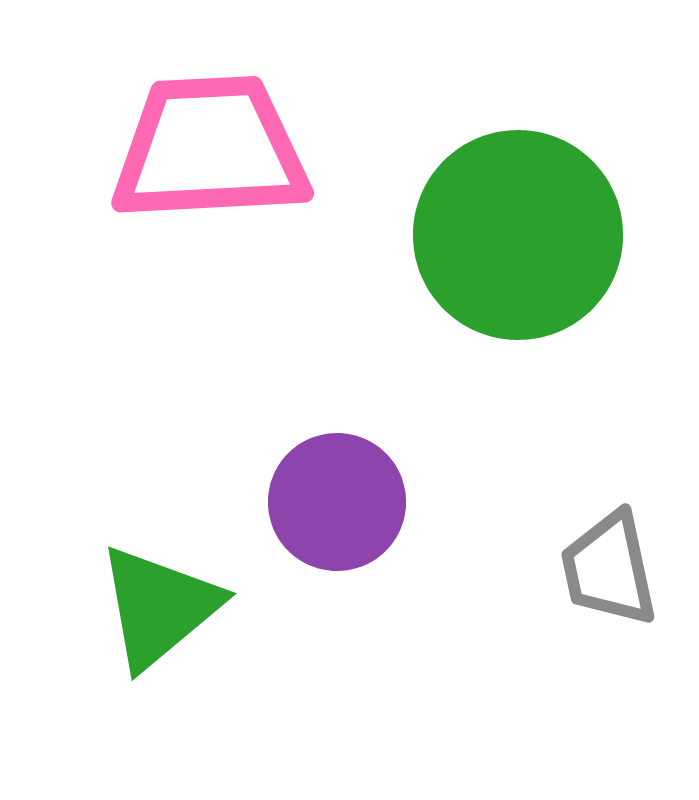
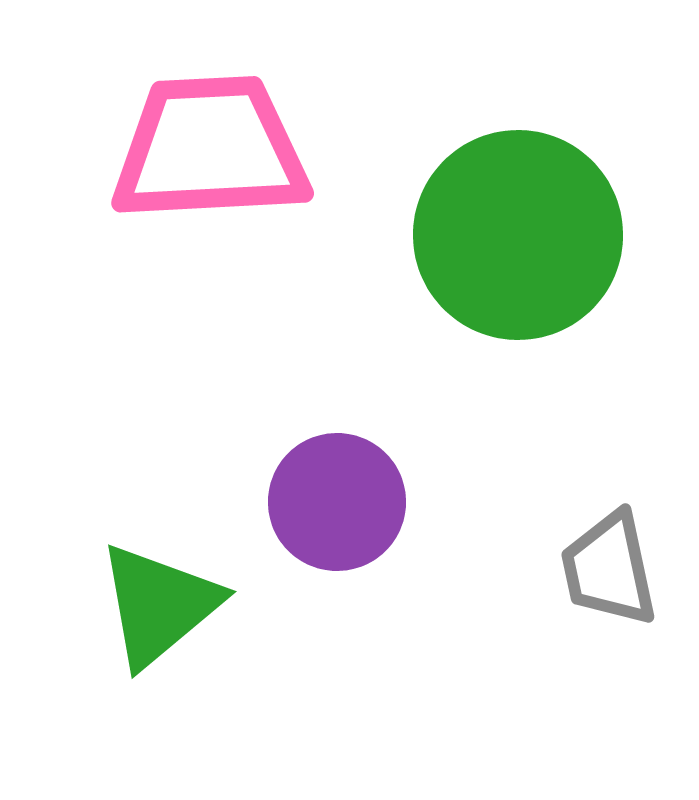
green triangle: moved 2 px up
